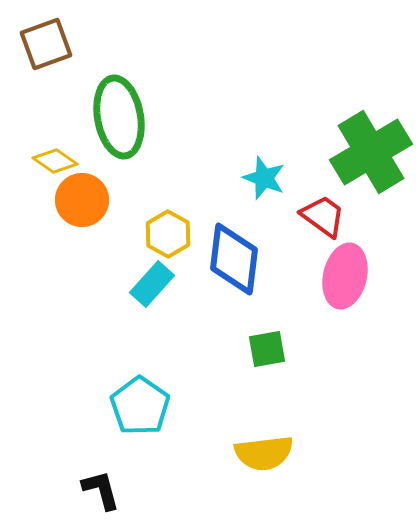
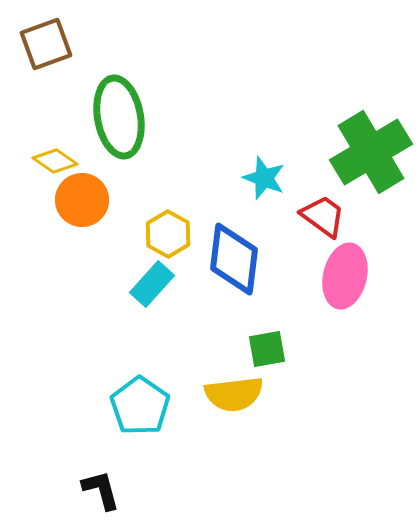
yellow semicircle: moved 30 px left, 59 px up
